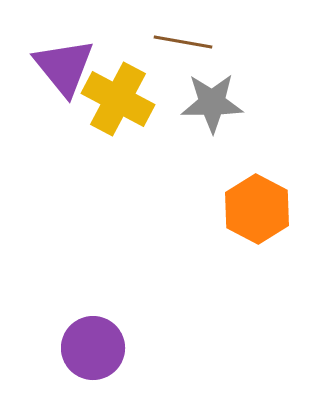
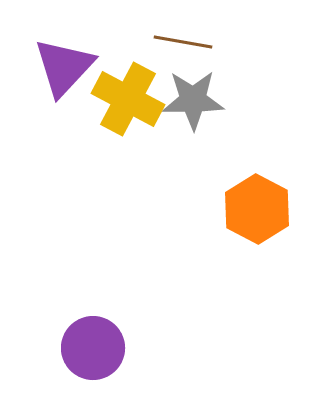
purple triangle: rotated 22 degrees clockwise
yellow cross: moved 10 px right
gray star: moved 19 px left, 3 px up
